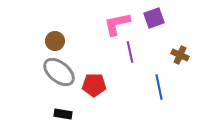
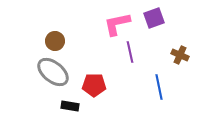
gray ellipse: moved 6 px left
black rectangle: moved 7 px right, 8 px up
